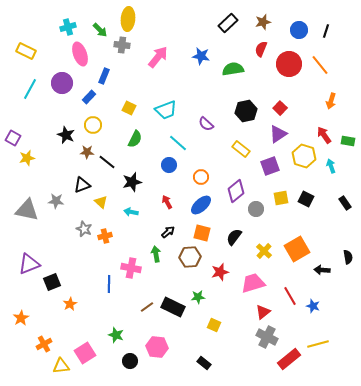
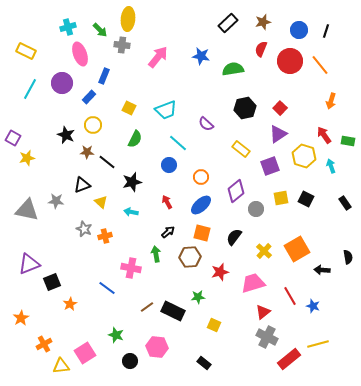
red circle at (289, 64): moved 1 px right, 3 px up
black hexagon at (246, 111): moved 1 px left, 3 px up
blue line at (109, 284): moved 2 px left, 4 px down; rotated 54 degrees counterclockwise
black rectangle at (173, 307): moved 4 px down
